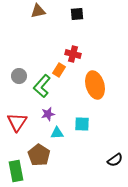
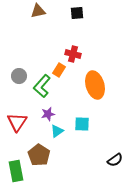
black square: moved 1 px up
cyan triangle: moved 2 px up; rotated 32 degrees counterclockwise
